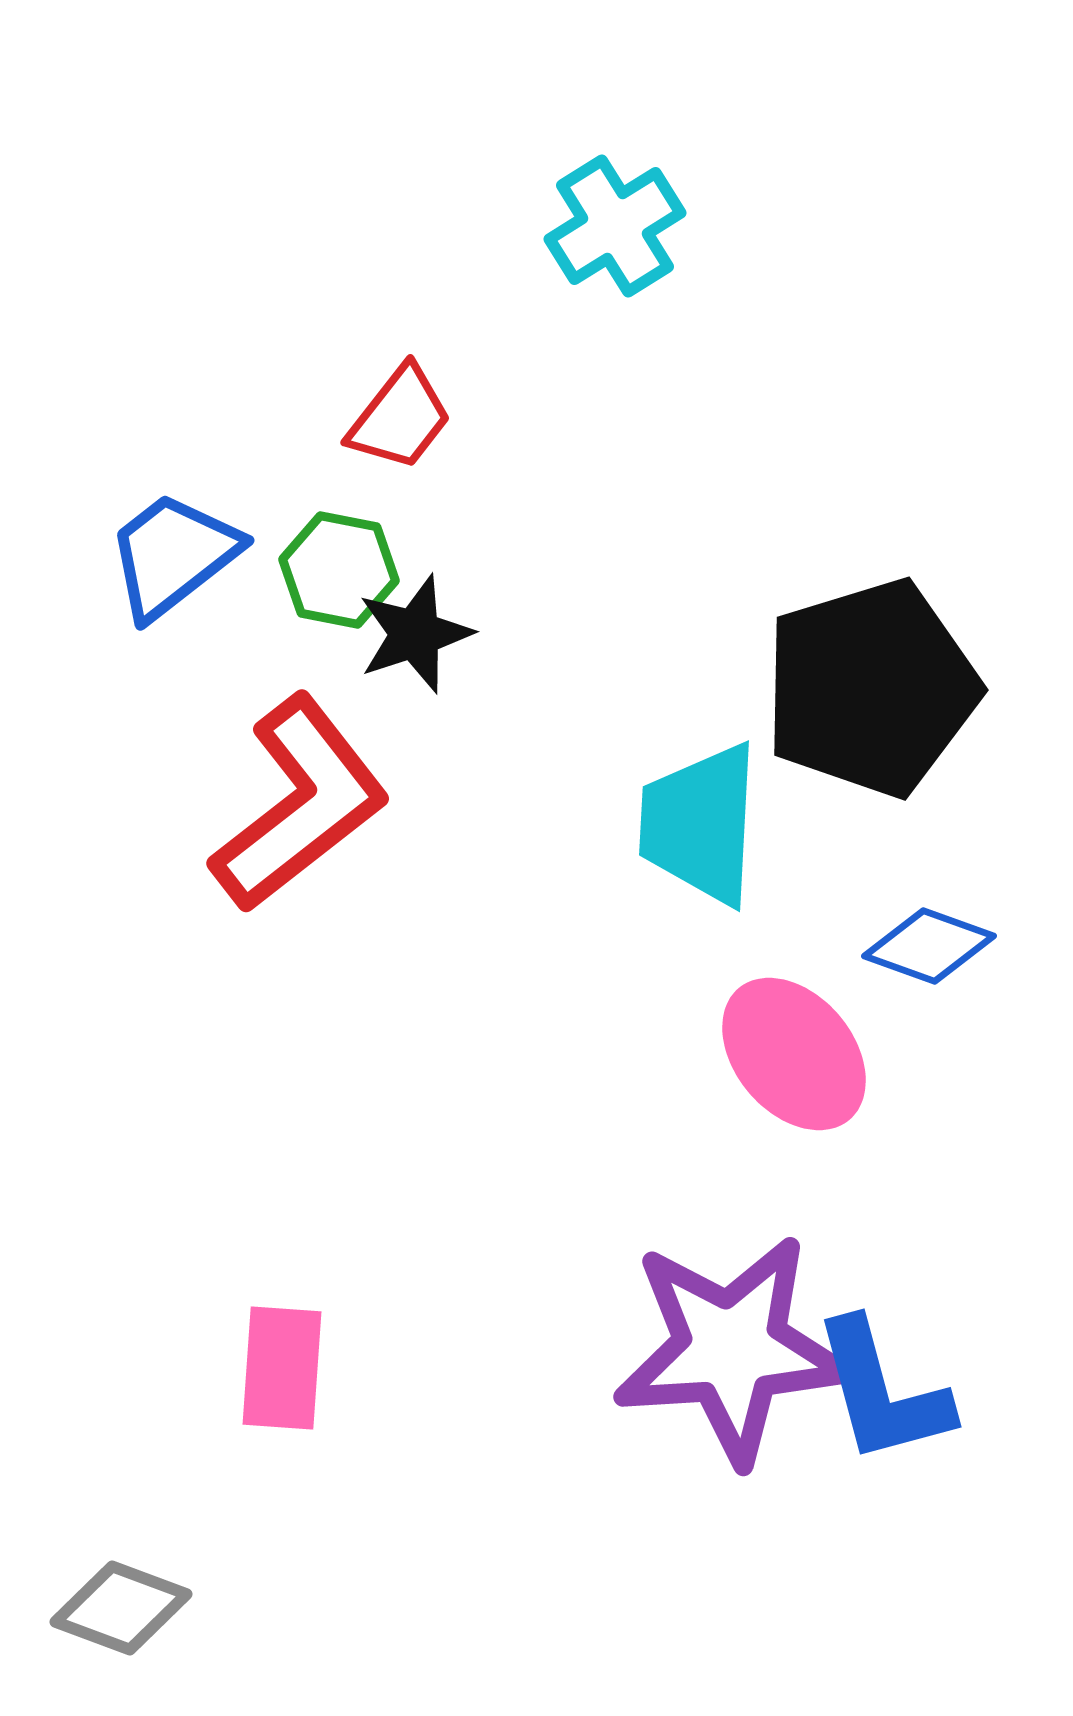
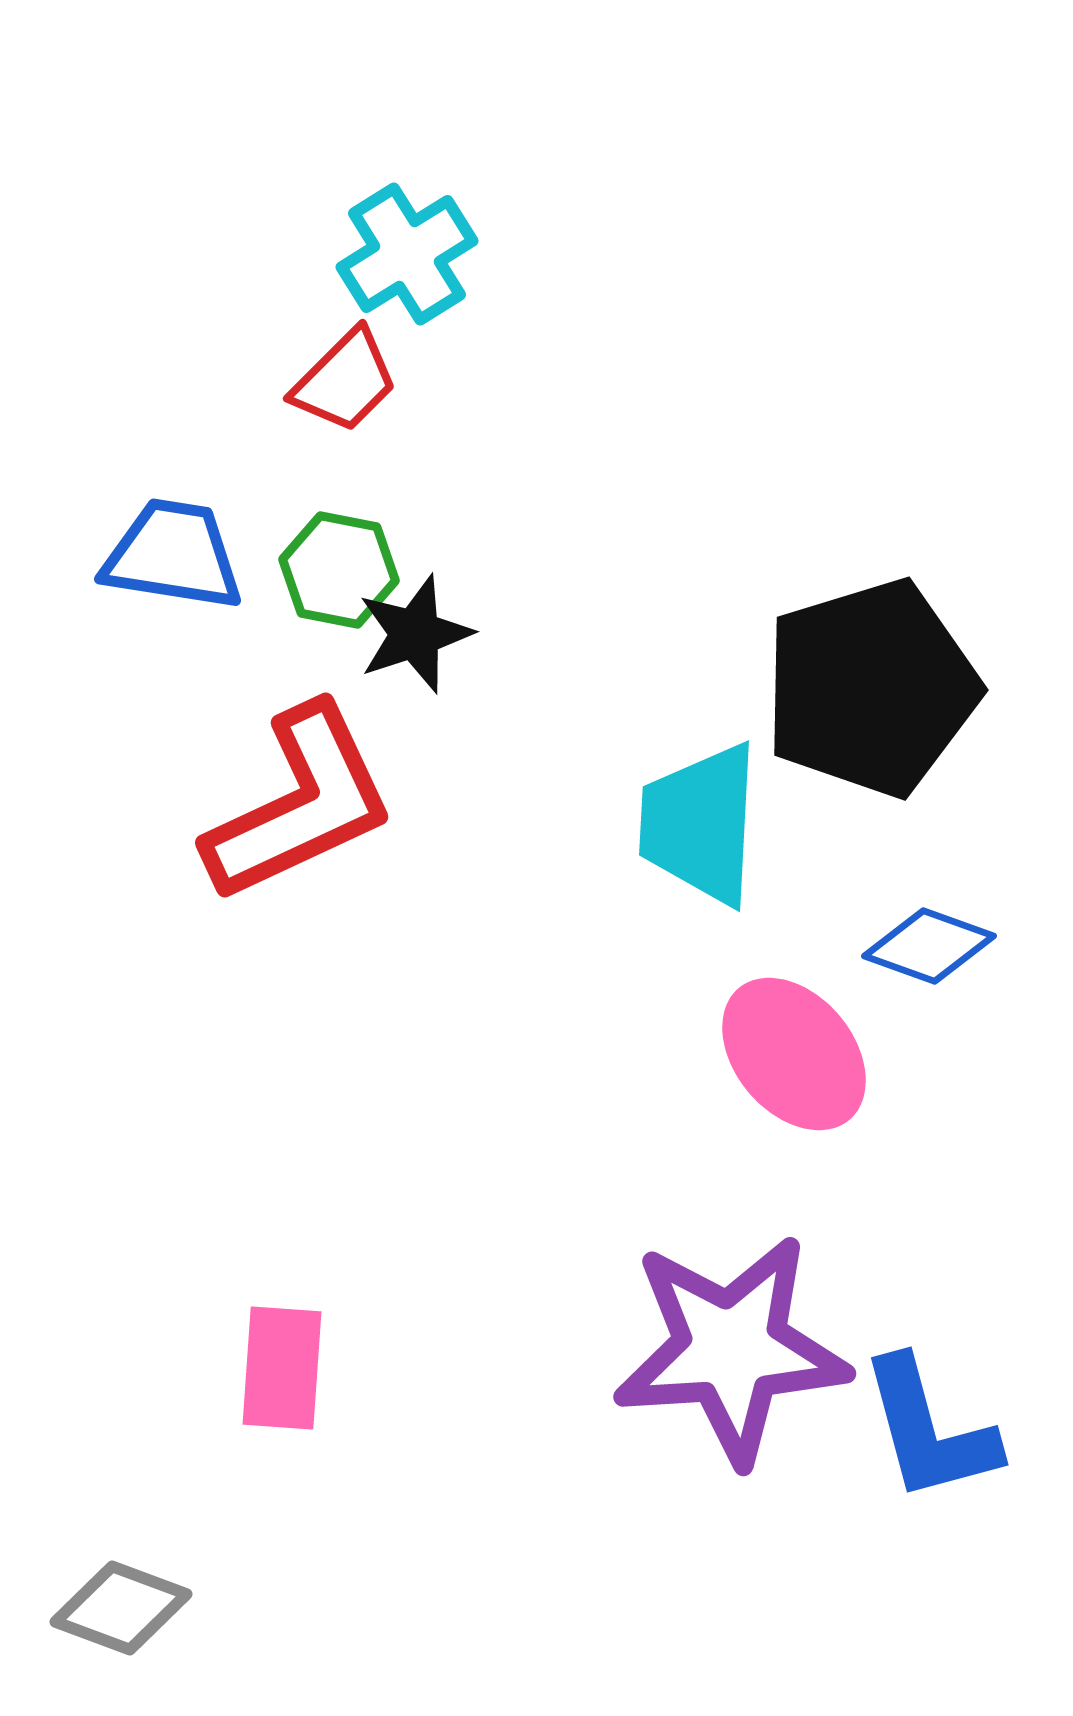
cyan cross: moved 208 px left, 28 px down
red trapezoid: moved 55 px left, 37 px up; rotated 7 degrees clockwise
blue trapezoid: rotated 47 degrees clockwise
red L-shape: rotated 13 degrees clockwise
blue L-shape: moved 47 px right, 38 px down
